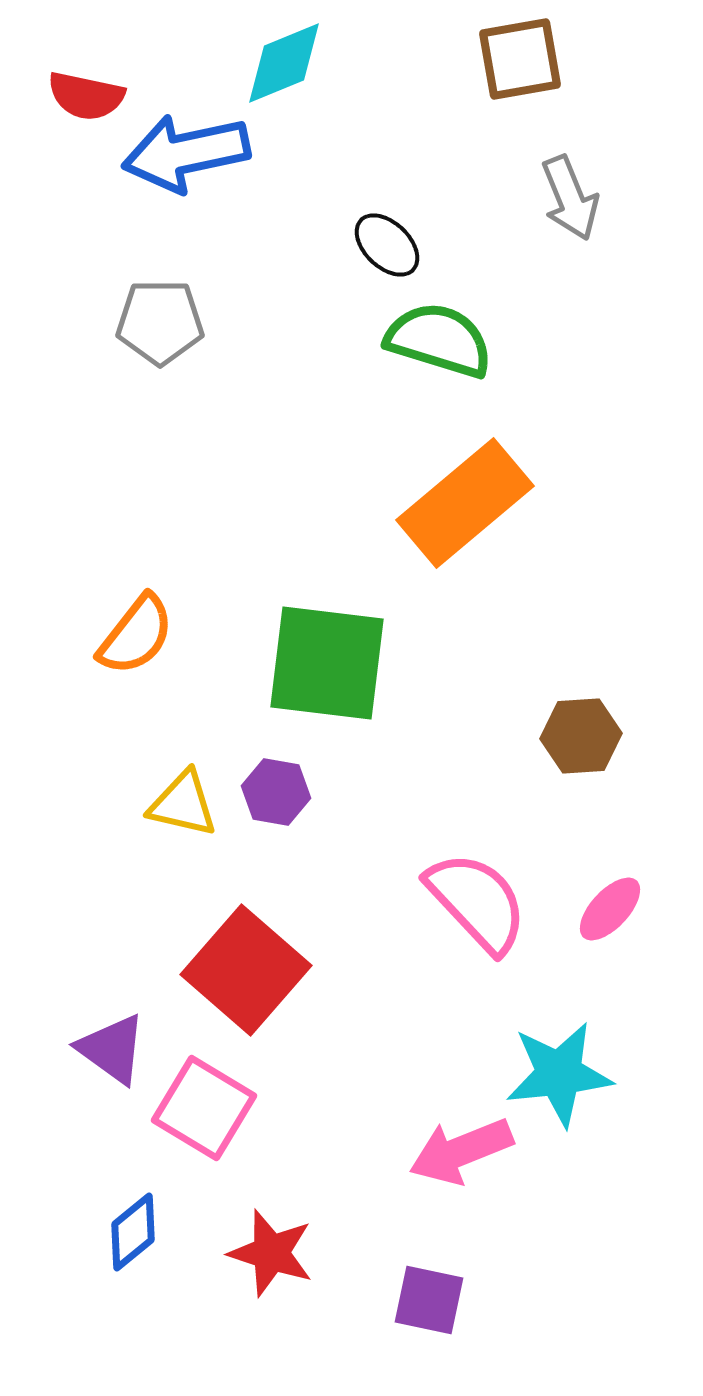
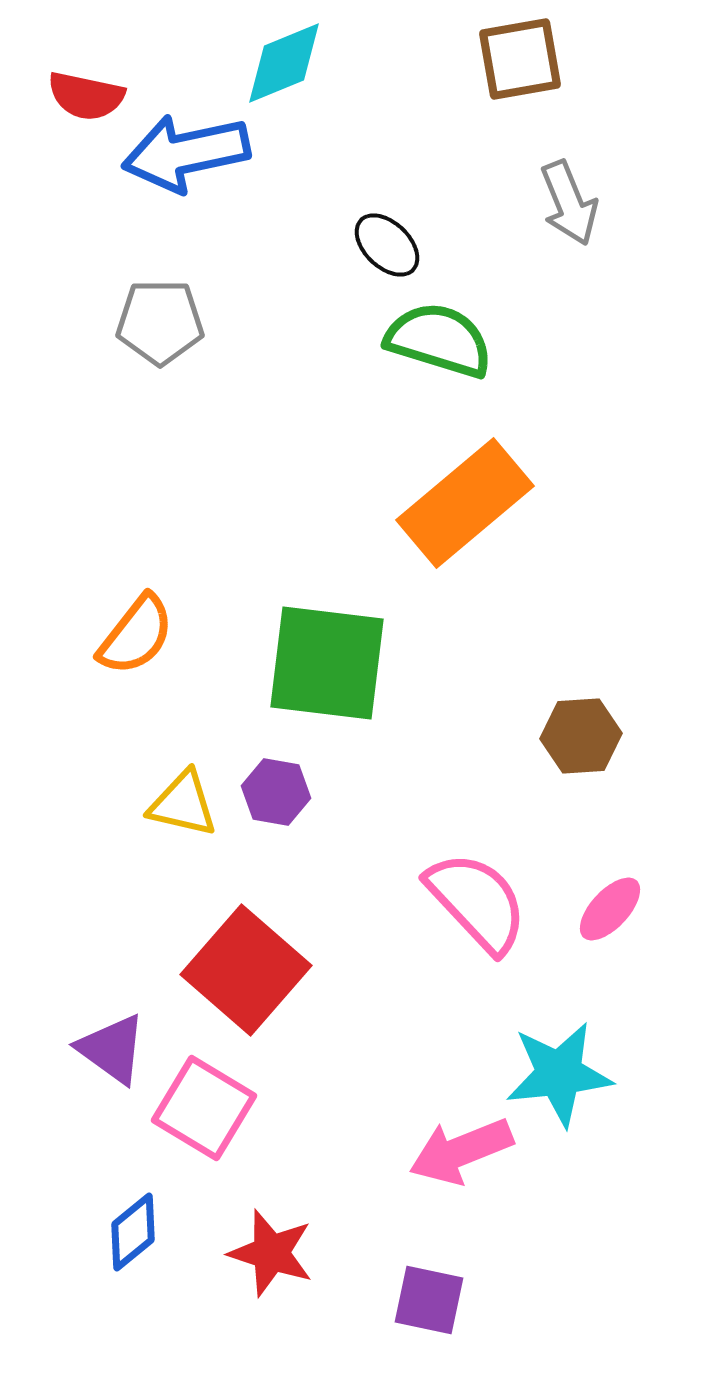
gray arrow: moved 1 px left, 5 px down
